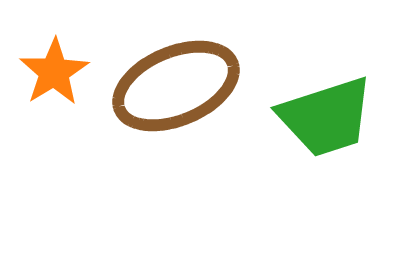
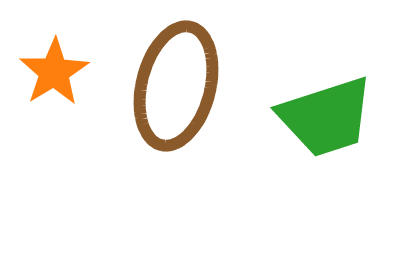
brown ellipse: rotated 53 degrees counterclockwise
